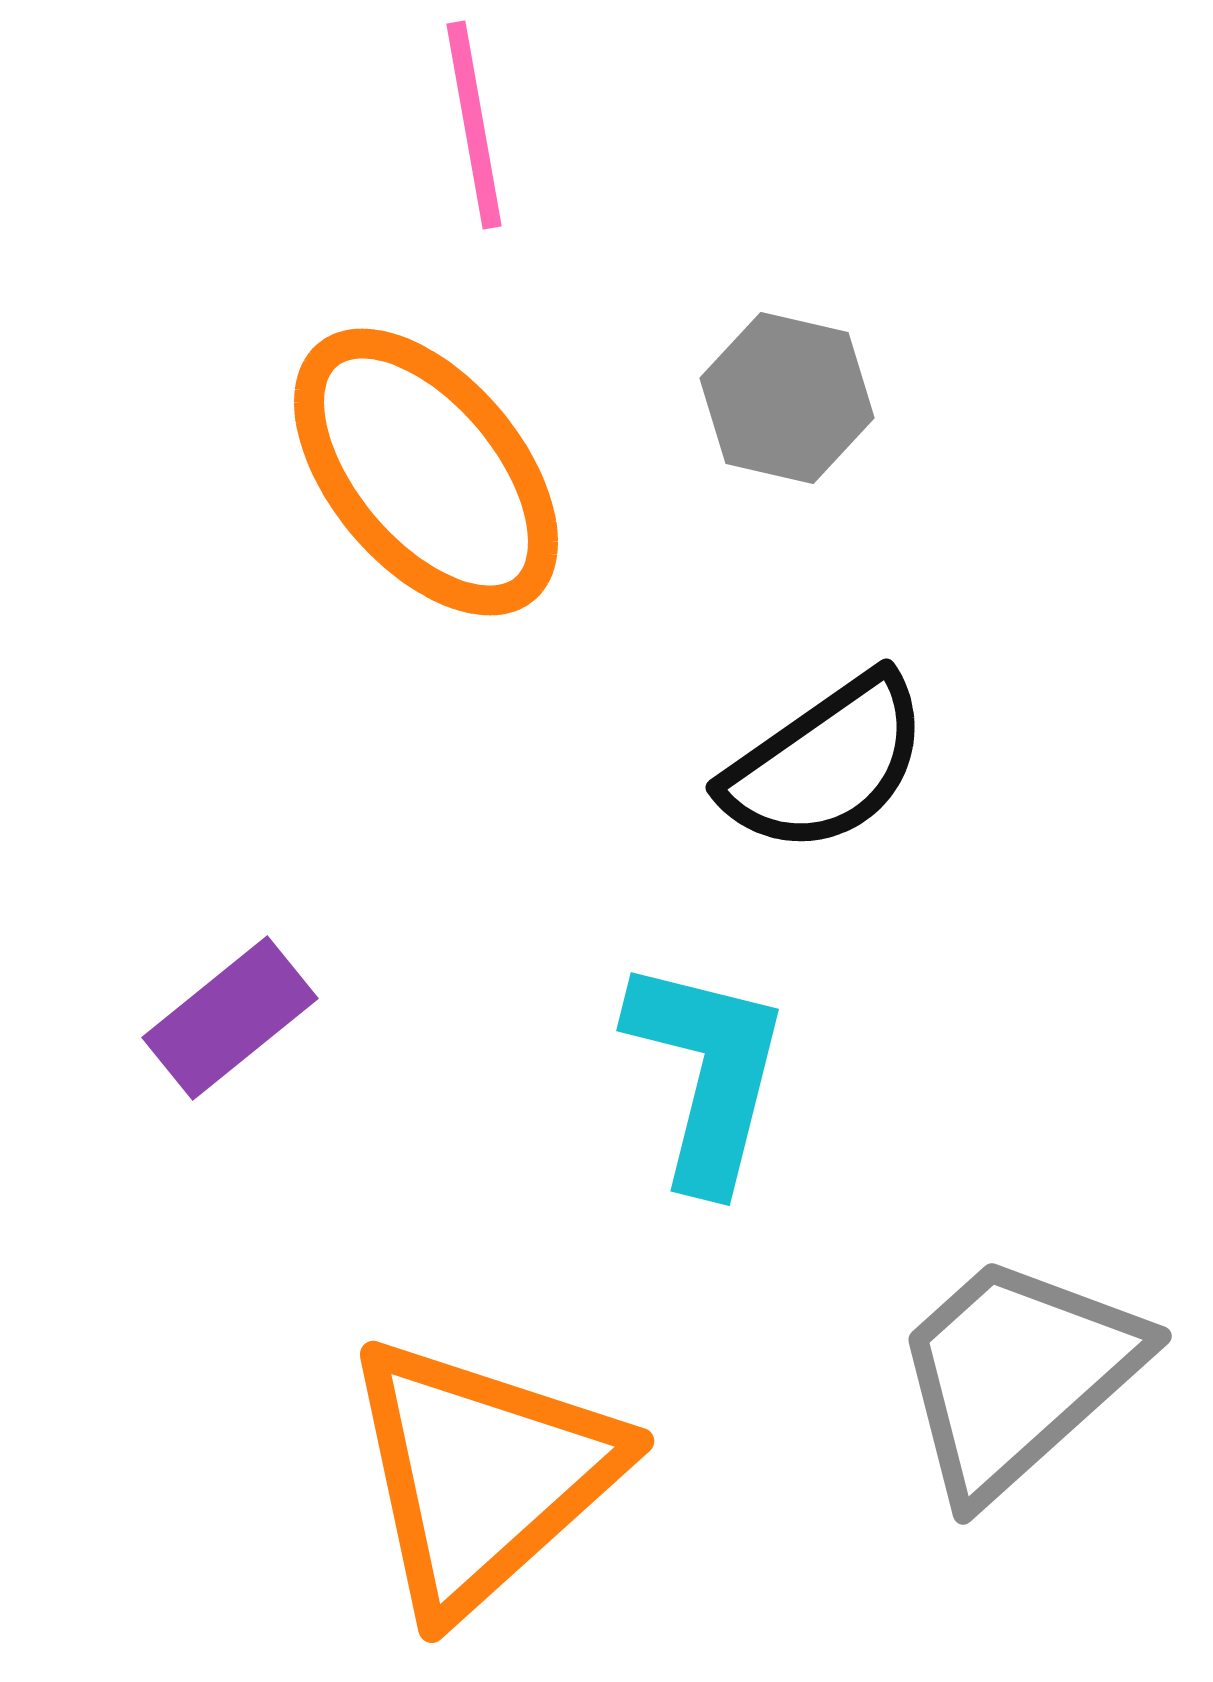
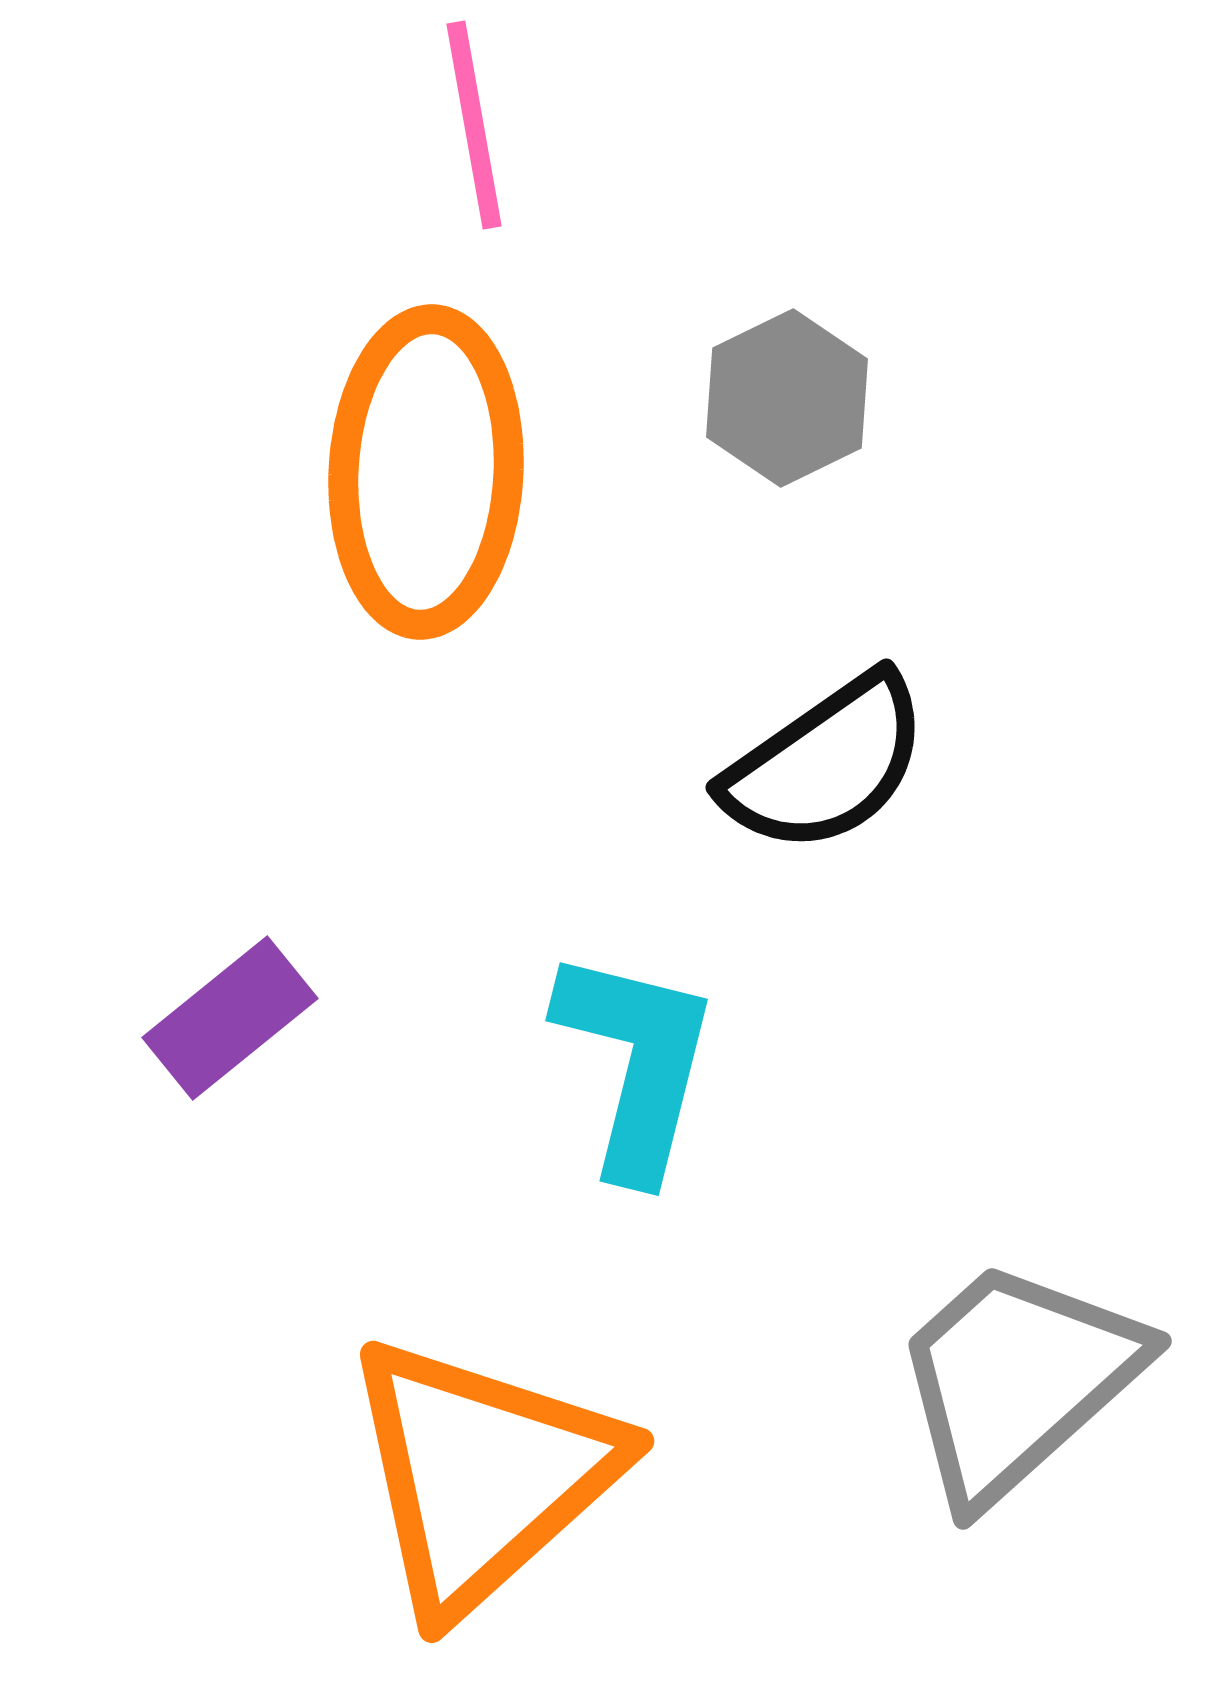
gray hexagon: rotated 21 degrees clockwise
orange ellipse: rotated 43 degrees clockwise
cyan L-shape: moved 71 px left, 10 px up
gray trapezoid: moved 5 px down
